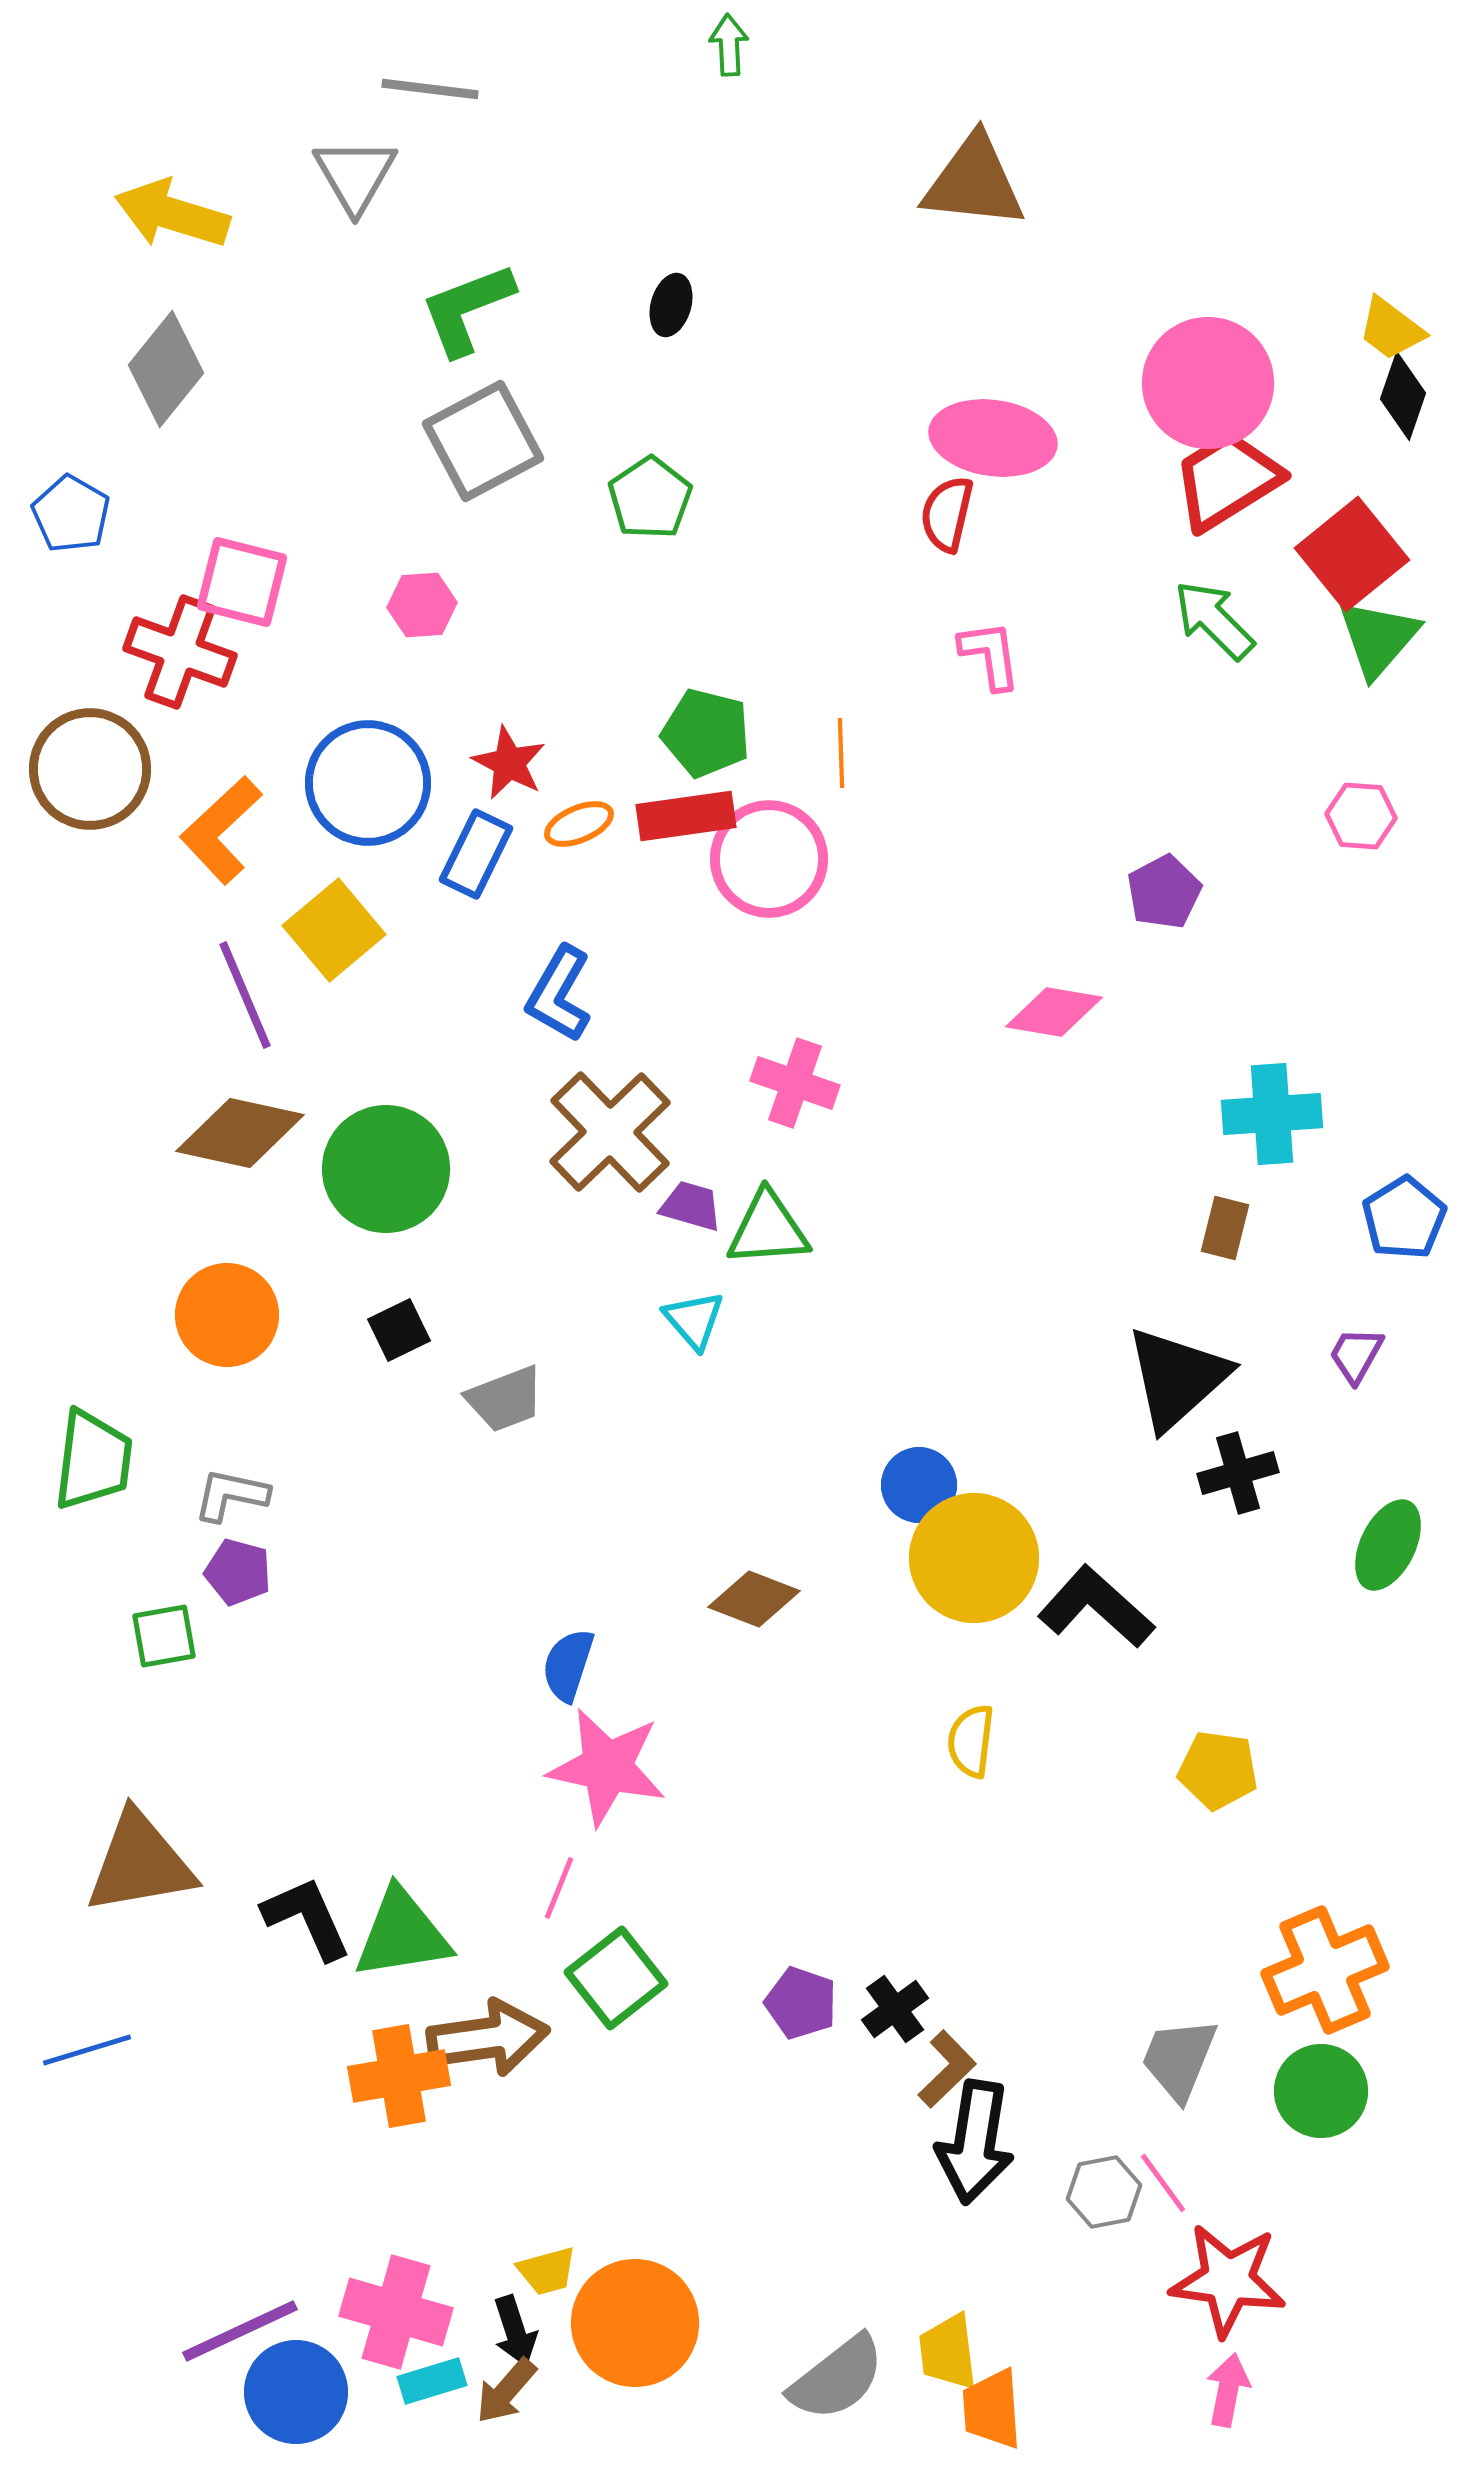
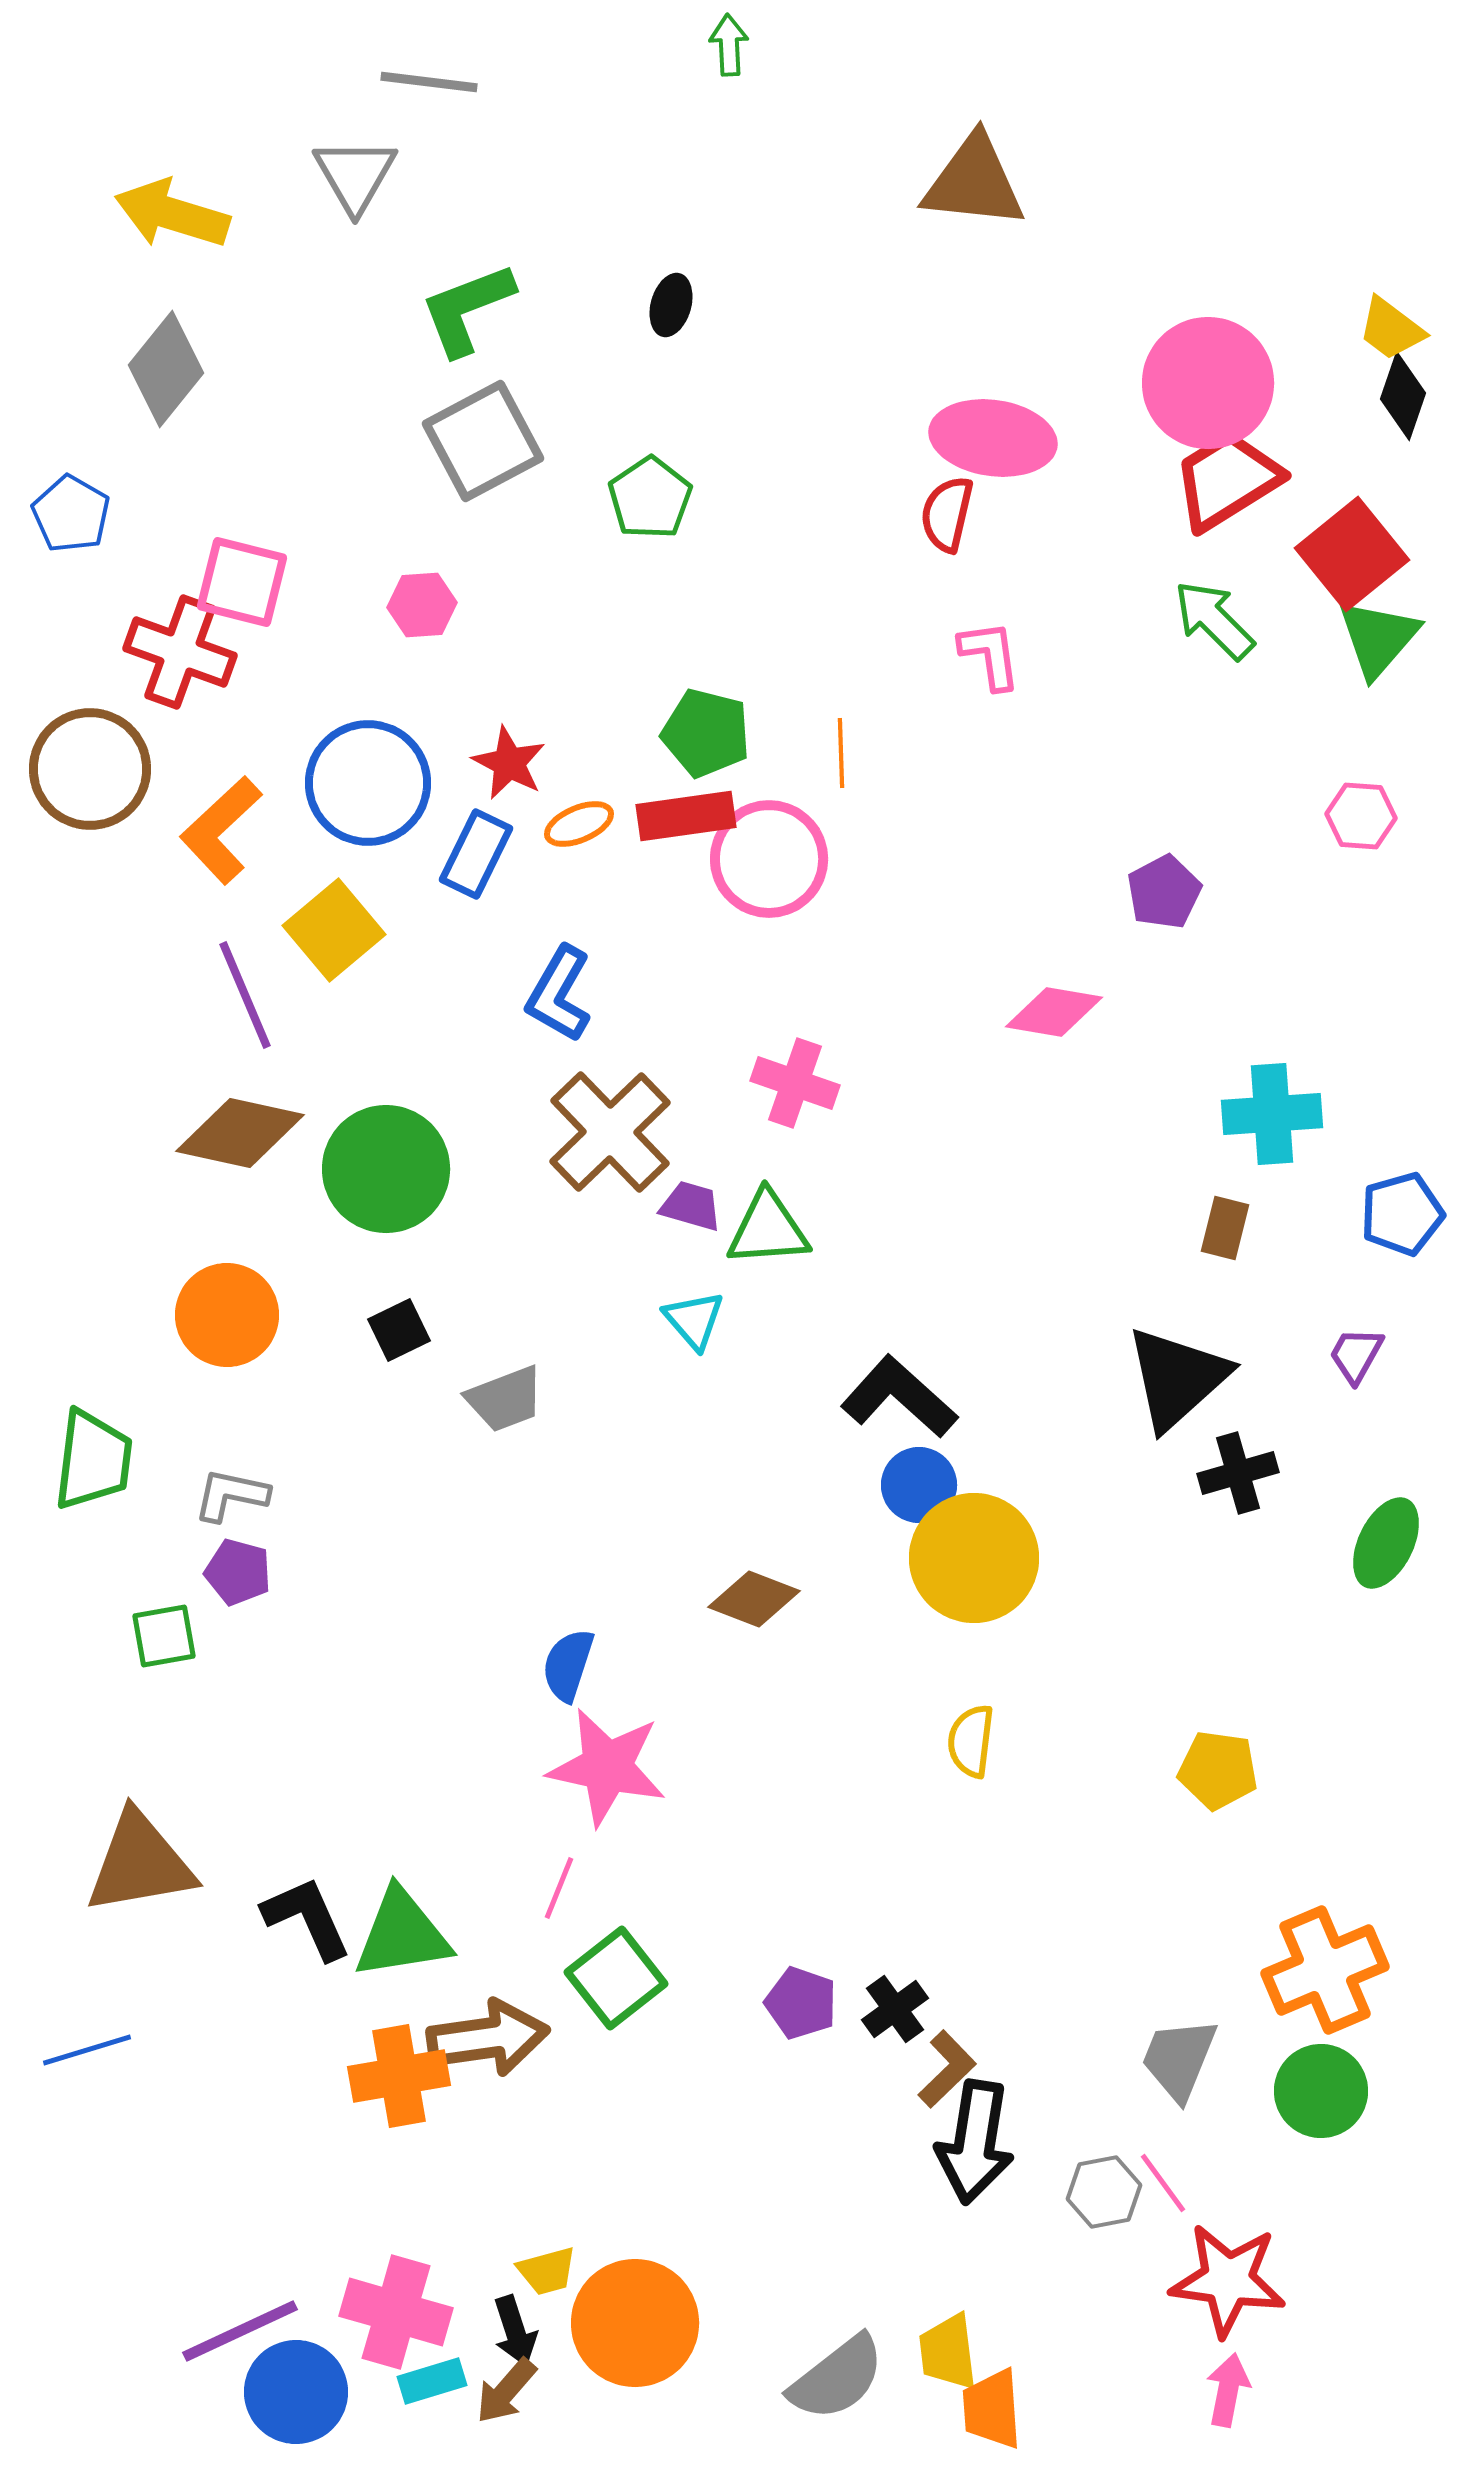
gray line at (430, 89): moved 1 px left, 7 px up
blue pentagon at (1404, 1218): moved 2 px left, 4 px up; rotated 16 degrees clockwise
green ellipse at (1388, 1545): moved 2 px left, 2 px up
black L-shape at (1096, 1607): moved 197 px left, 210 px up
